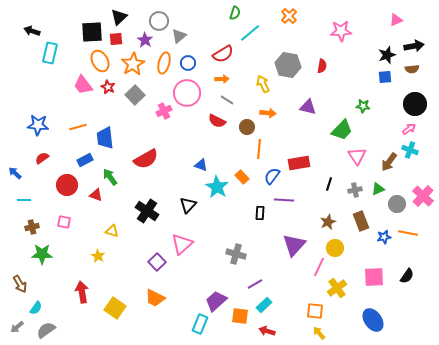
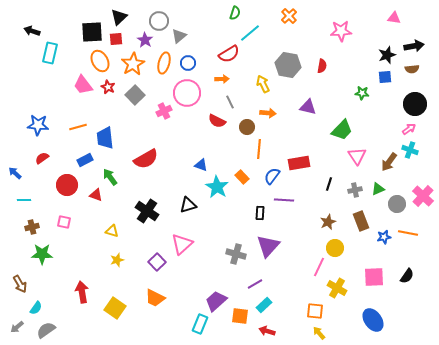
pink triangle at (396, 20): moved 2 px left, 2 px up; rotated 32 degrees clockwise
red semicircle at (223, 54): moved 6 px right
gray line at (227, 100): moved 3 px right, 2 px down; rotated 32 degrees clockwise
green star at (363, 106): moved 1 px left, 13 px up
black triangle at (188, 205): rotated 30 degrees clockwise
purple triangle at (294, 245): moved 26 px left, 1 px down
yellow star at (98, 256): moved 19 px right, 4 px down; rotated 24 degrees clockwise
yellow cross at (337, 288): rotated 24 degrees counterclockwise
